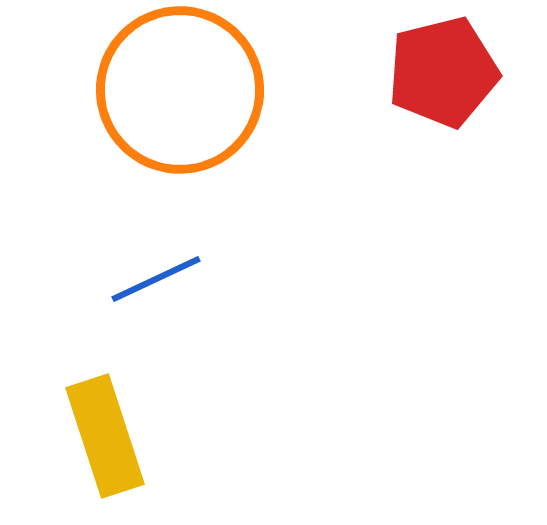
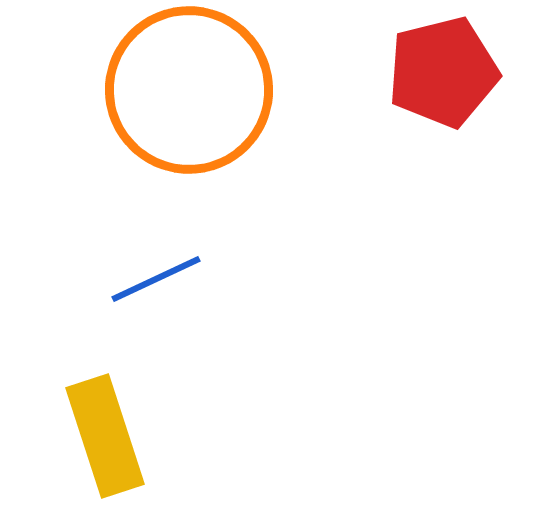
orange circle: moved 9 px right
